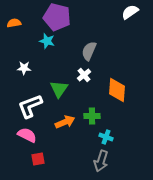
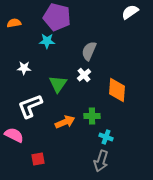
cyan star: rotated 14 degrees counterclockwise
green triangle: moved 1 px left, 5 px up
pink semicircle: moved 13 px left
